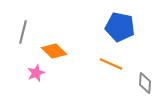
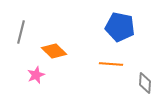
gray line: moved 2 px left
orange line: rotated 20 degrees counterclockwise
pink star: moved 2 px down
